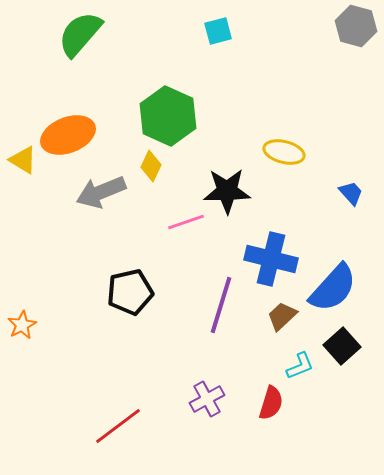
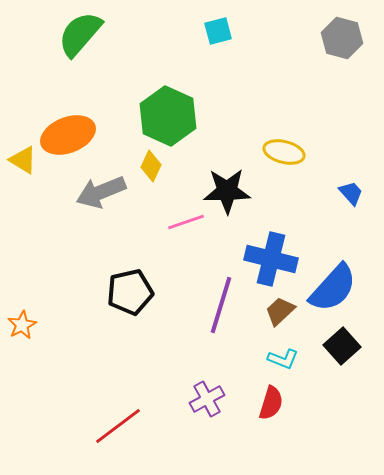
gray hexagon: moved 14 px left, 12 px down
brown trapezoid: moved 2 px left, 5 px up
cyan L-shape: moved 17 px left, 7 px up; rotated 44 degrees clockwise
